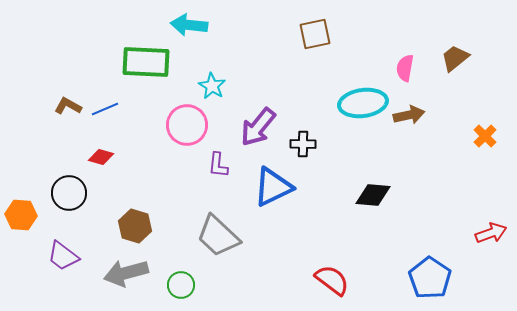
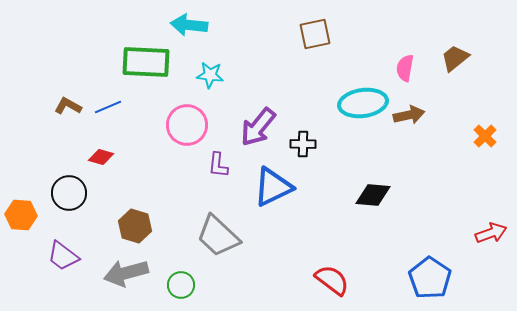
cyan star: moved 2 px left, 11 px up; rotated 24 degrees counterclockwise
blue line: moved 3 px right, 2 px up
